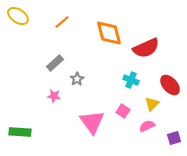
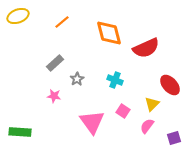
yellow ellipse: rotated 55 degrees counterclockwise
cyan cross: moved 16 px left
pink semicircle: rotated 28 degrees counterclockwise
